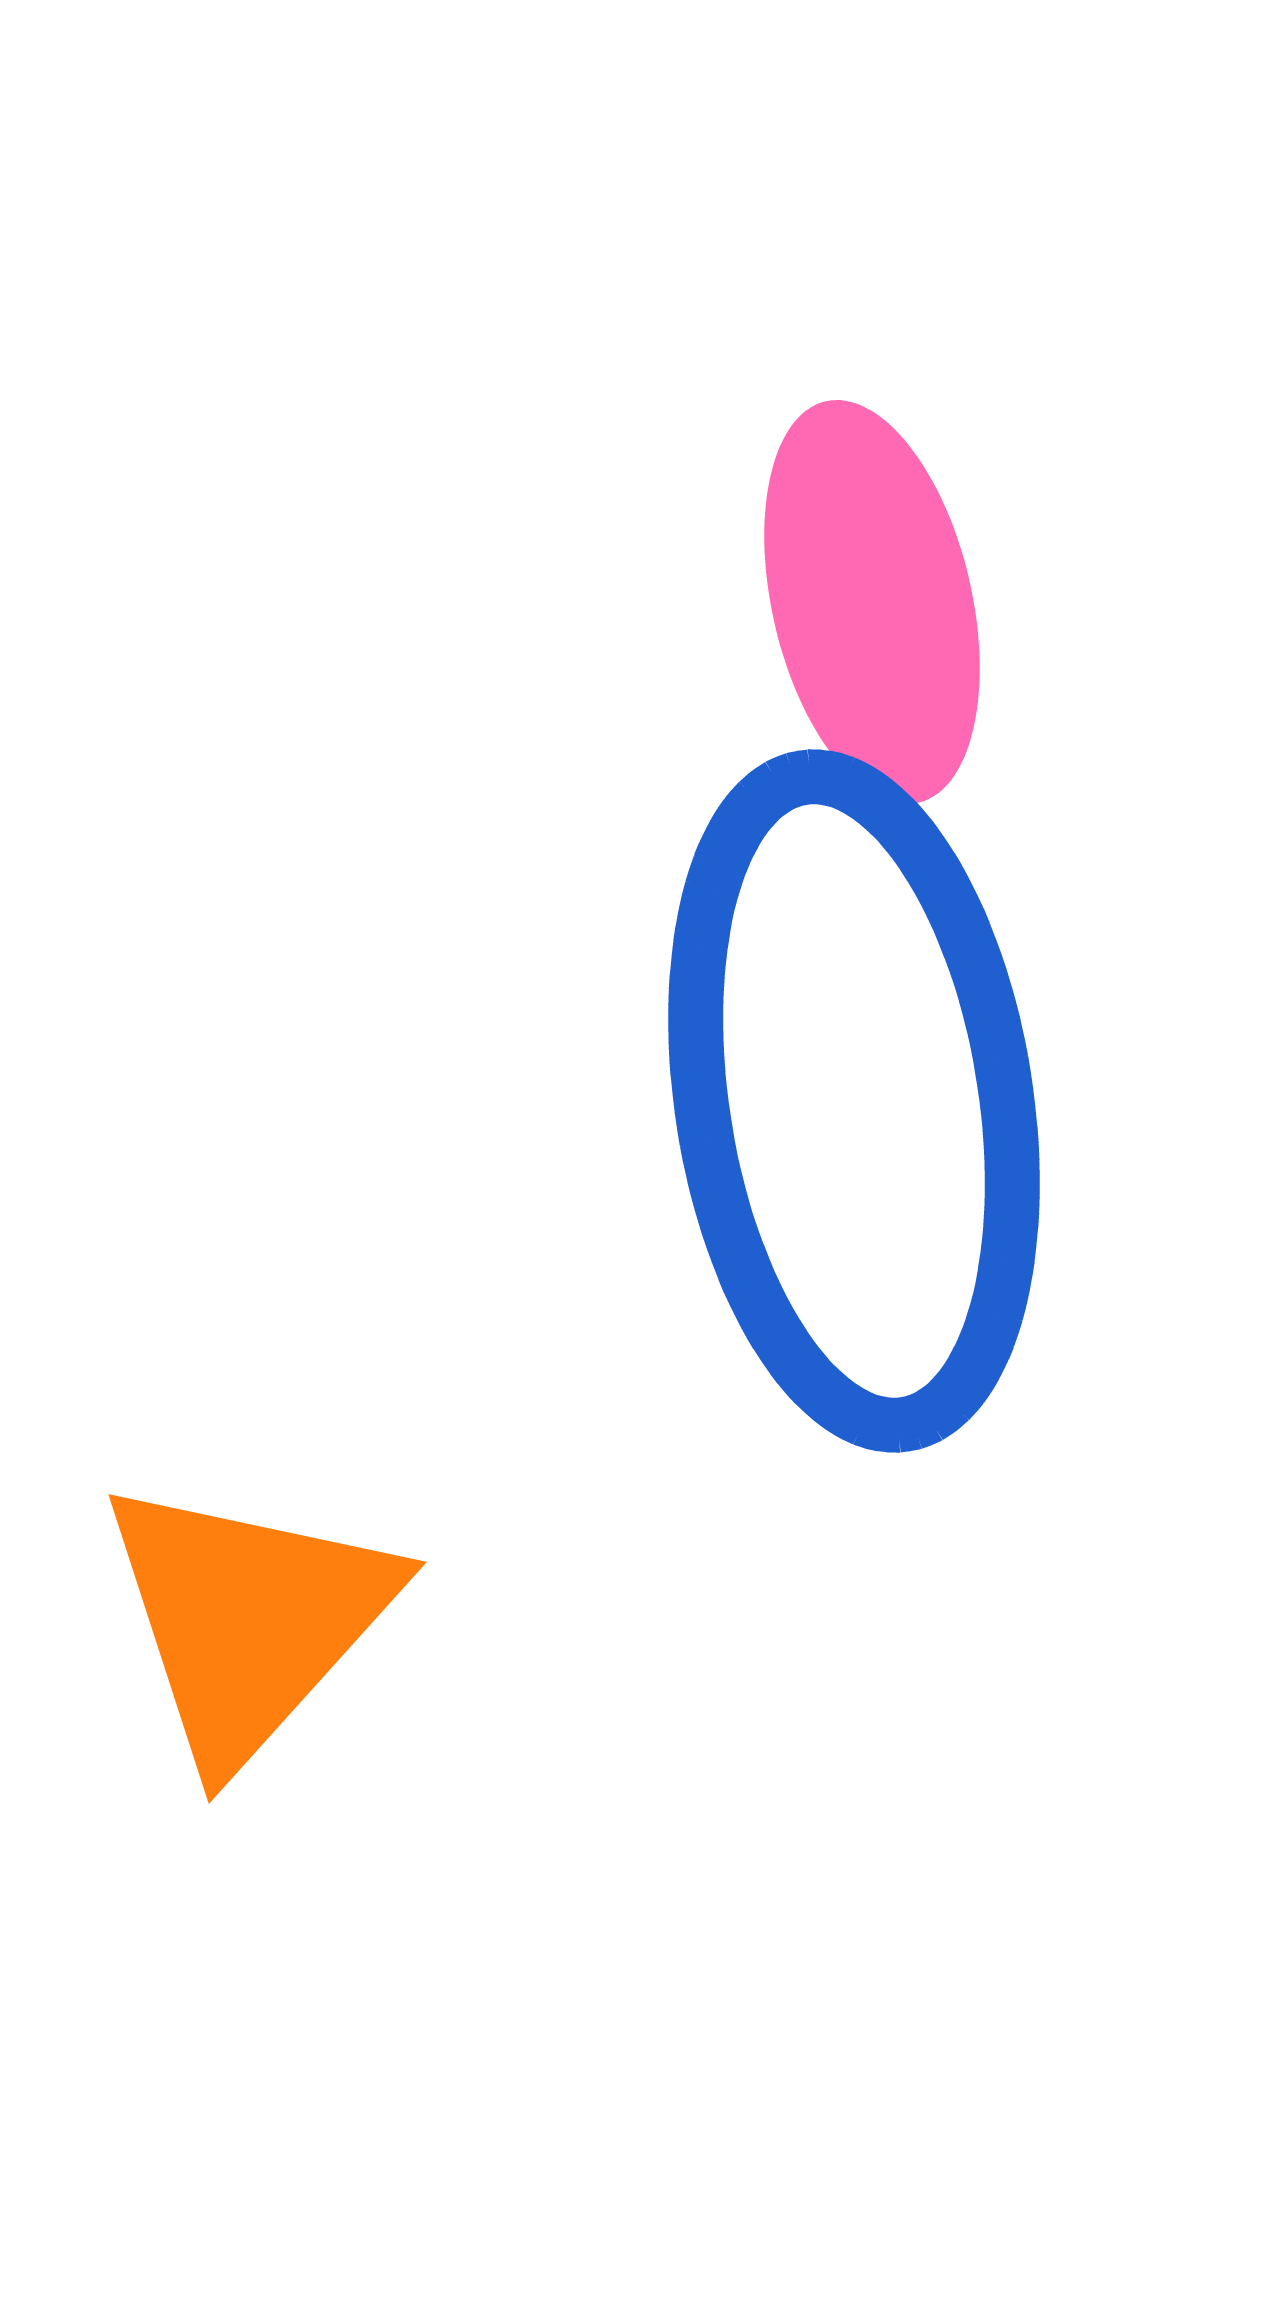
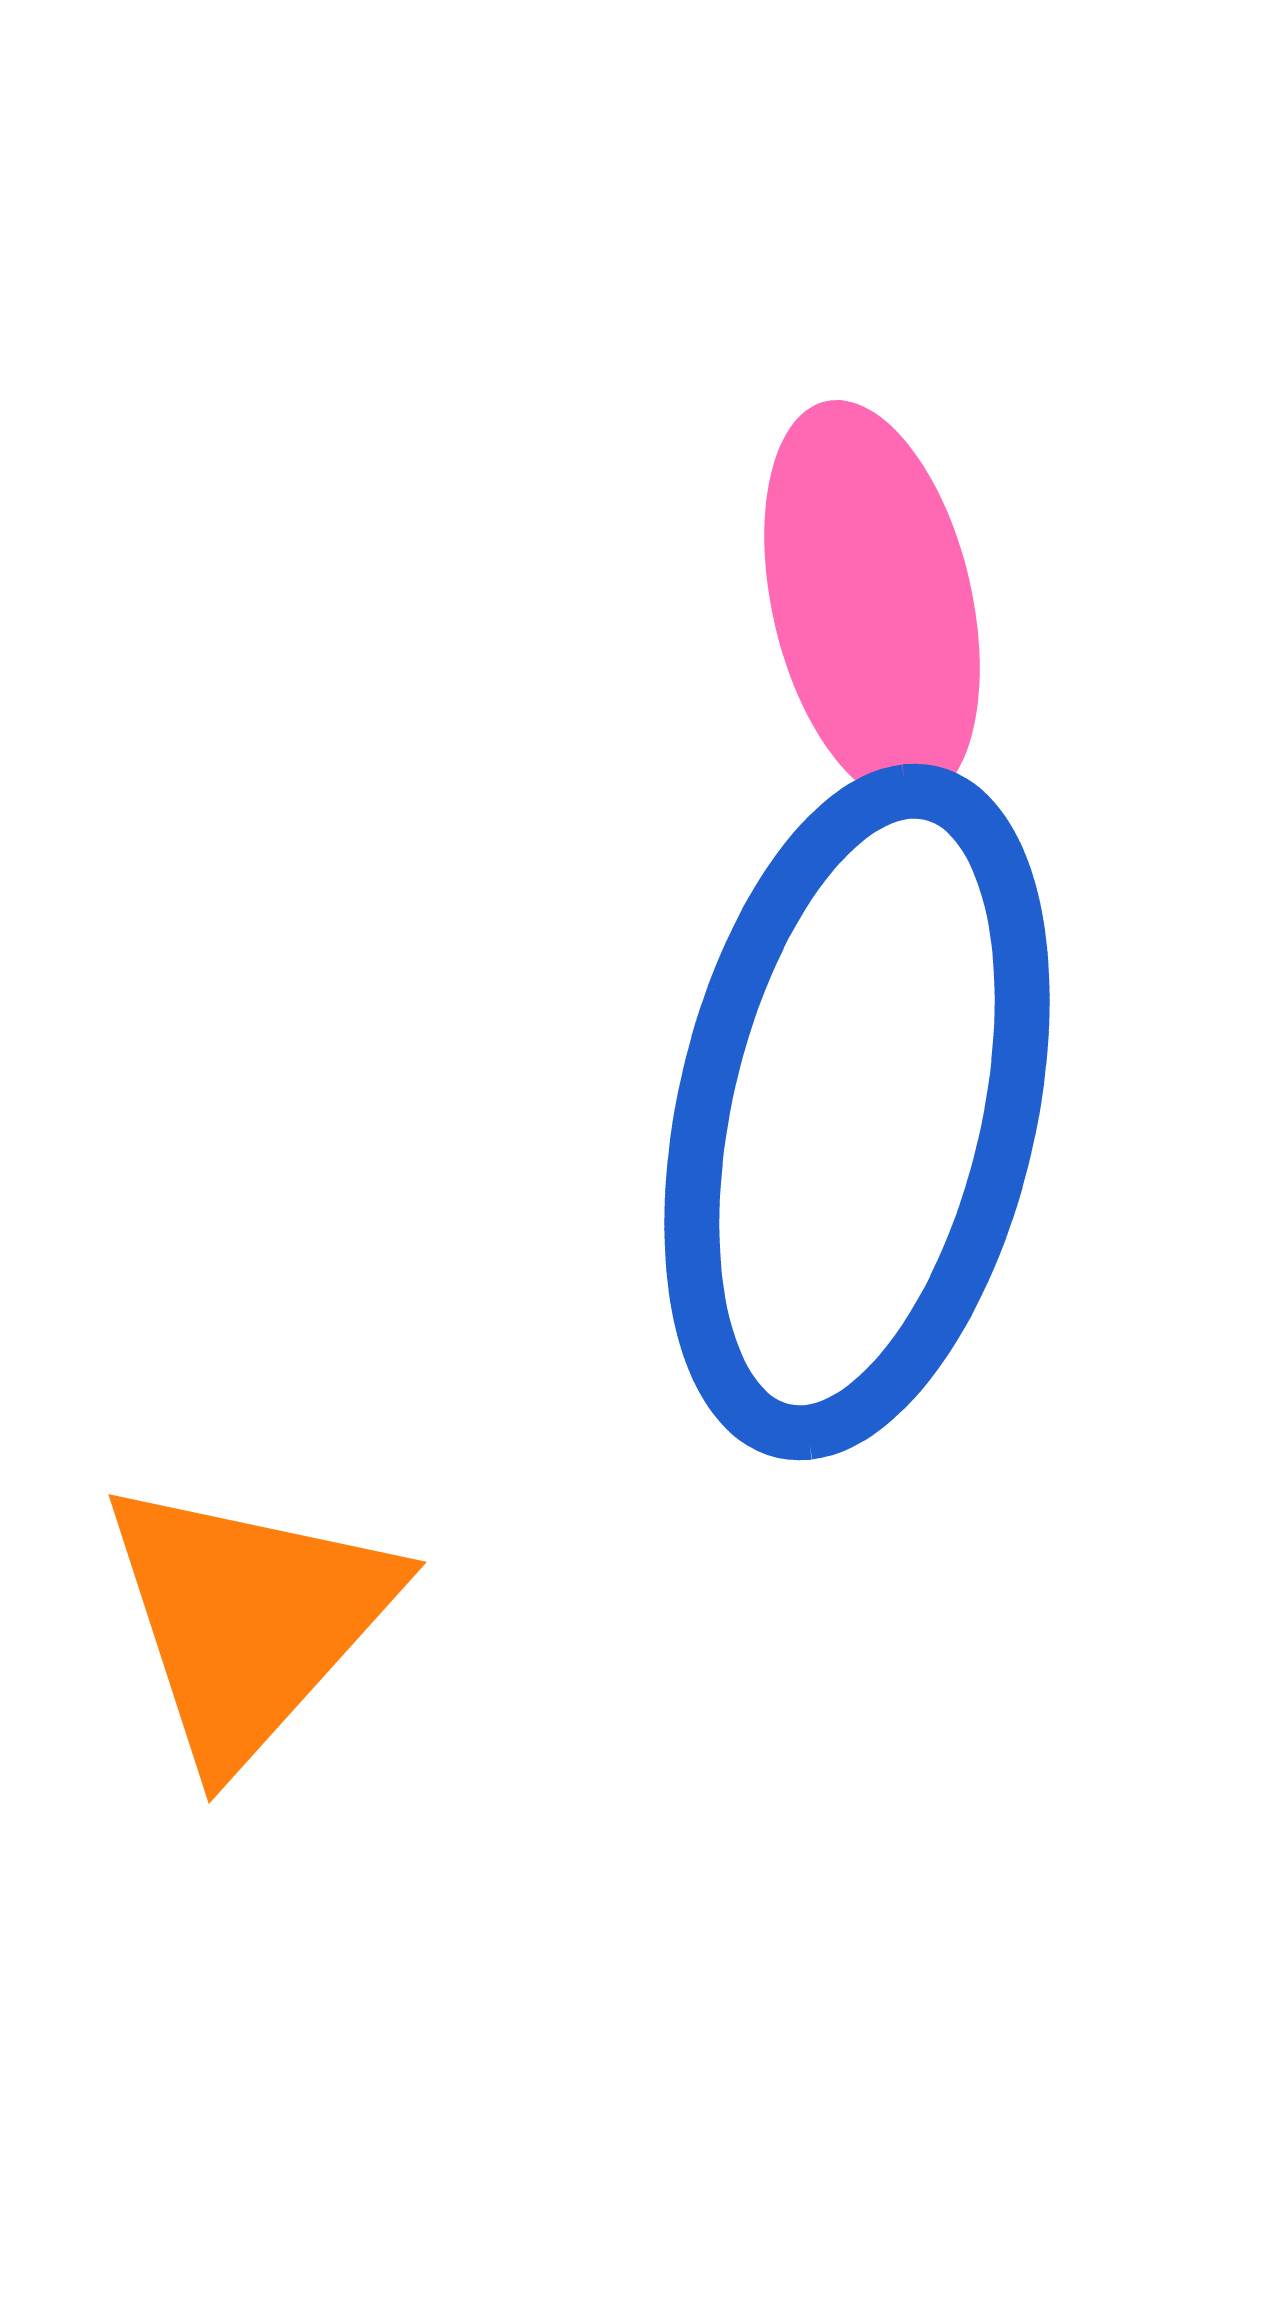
blue ellipse: moved 3 px right, 11 px down; rotated 22 degrees clockwise
